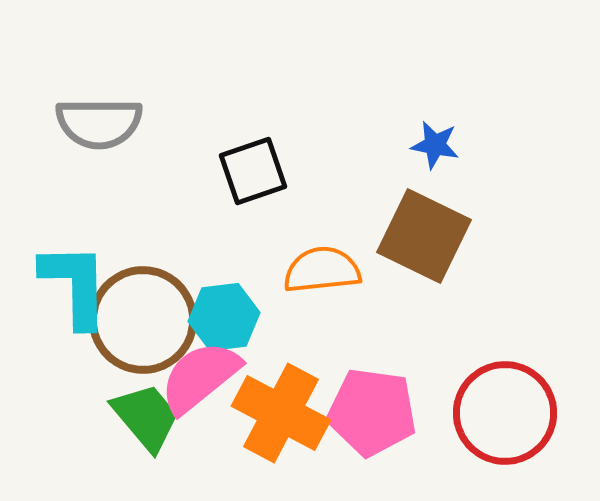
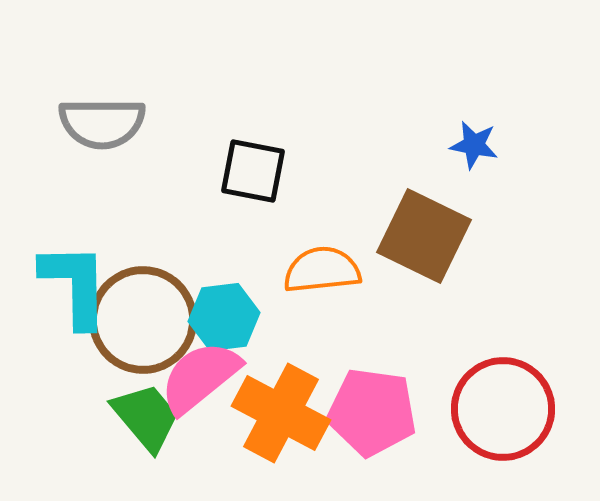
gray semicircle: moved 3 px right
blue star: moved 39 px right
black square: rotated 30 degrees clockwise
red circle: moved 2 px left, 4 px up
